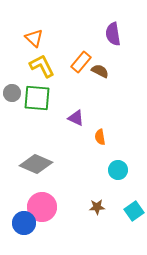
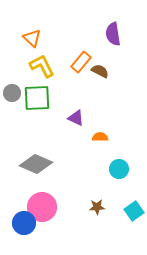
orange triangle: moved 2 px left
green square: rotated 8 degrees counterclockwise
orange semicircle: rotated 98 degrees clockwise
cyan circle: moved 1 px right, 1 px up
